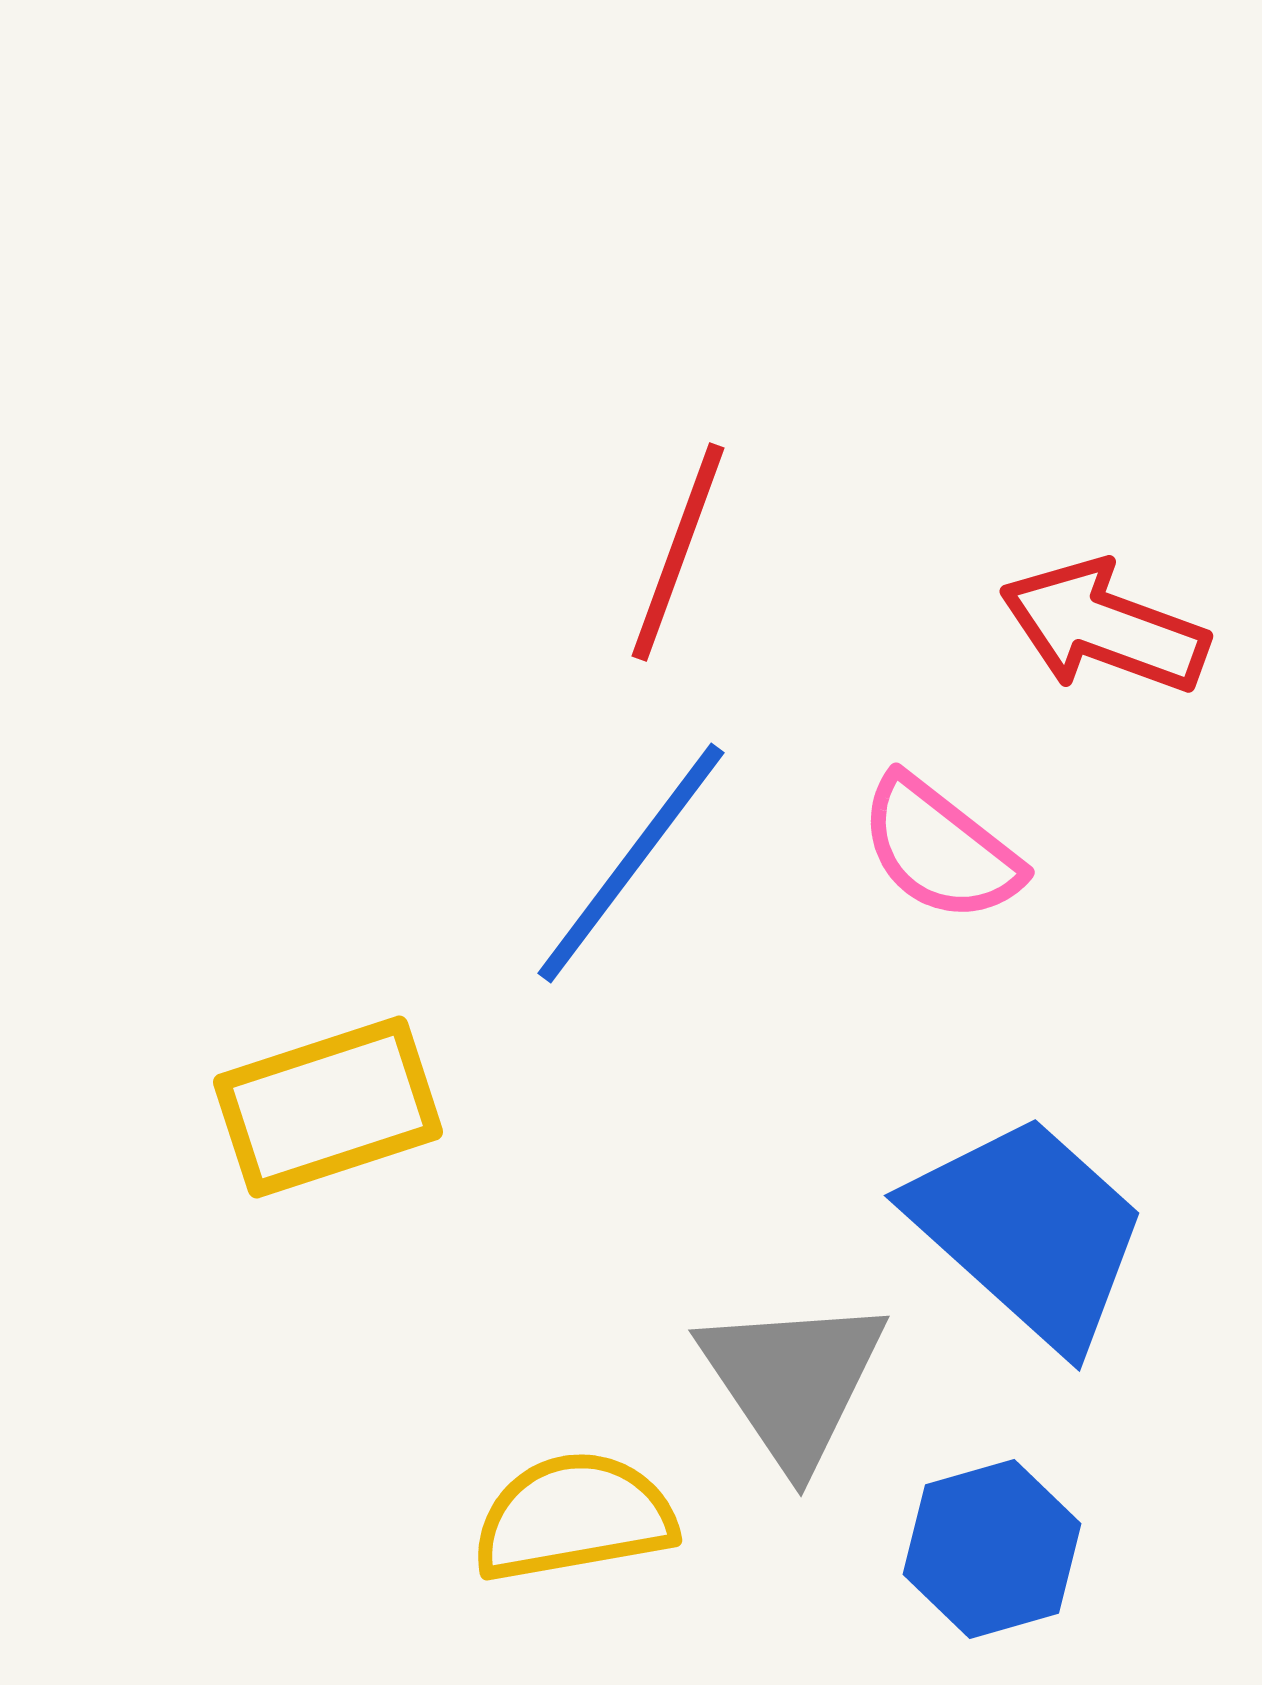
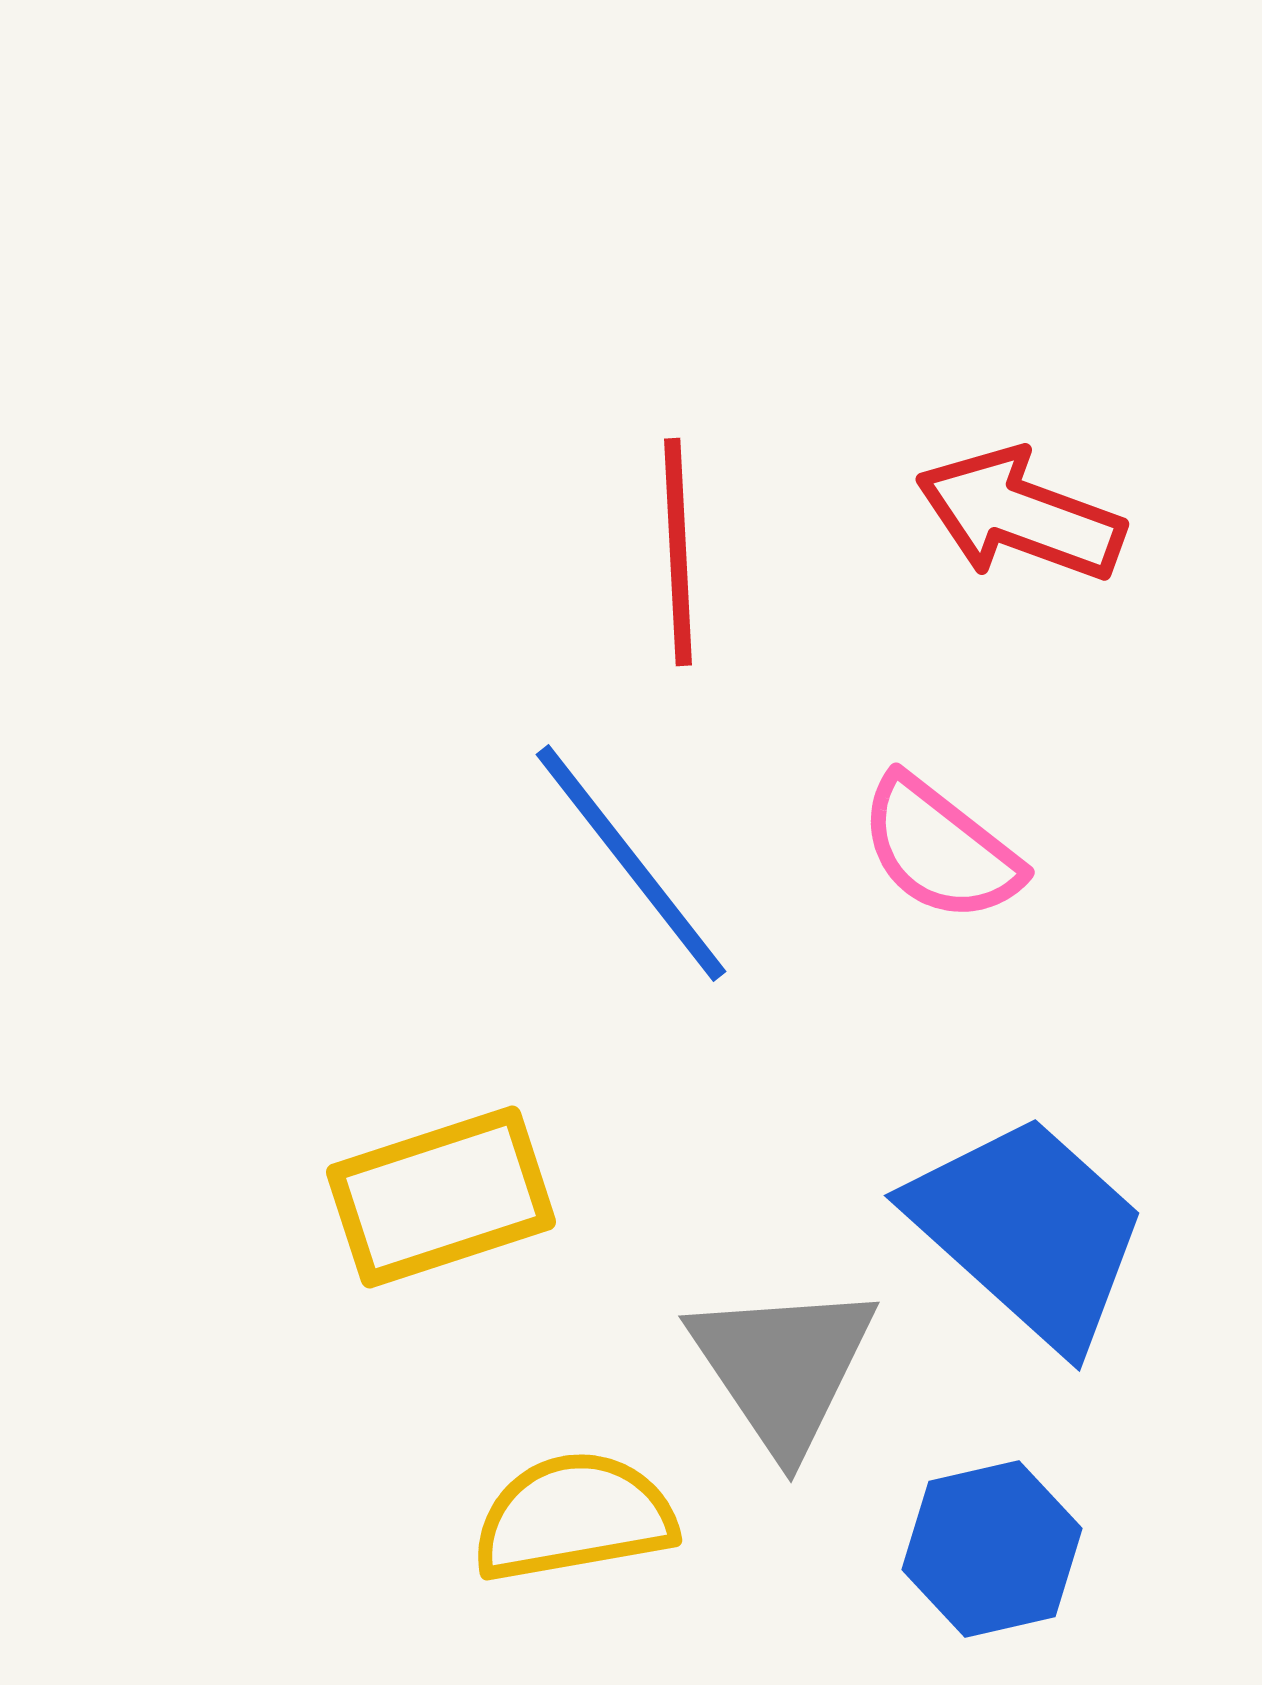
red line: rotated 23 degrees counterclockwise
red arrow: moved 84 px left, 112 px up
blue line: rotated 75 degrees counterclockwise
yellow rectangle: moved 113 px right, 90 px down
gray triangle: moved 10 px left, 14 px up
blue hexagon: rotated 3 degrees clockwise
